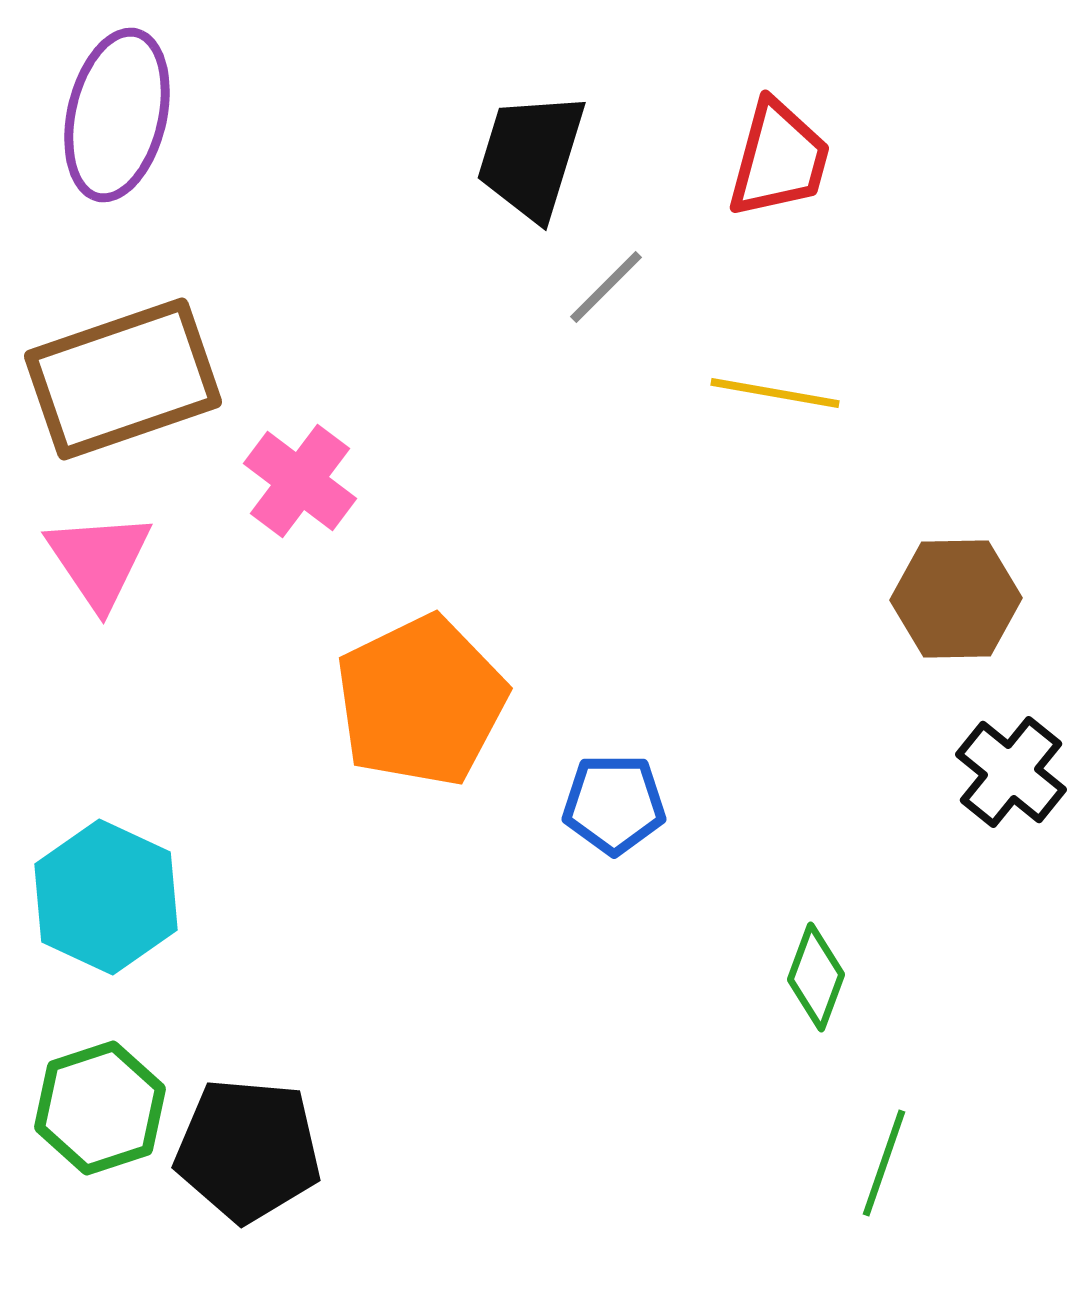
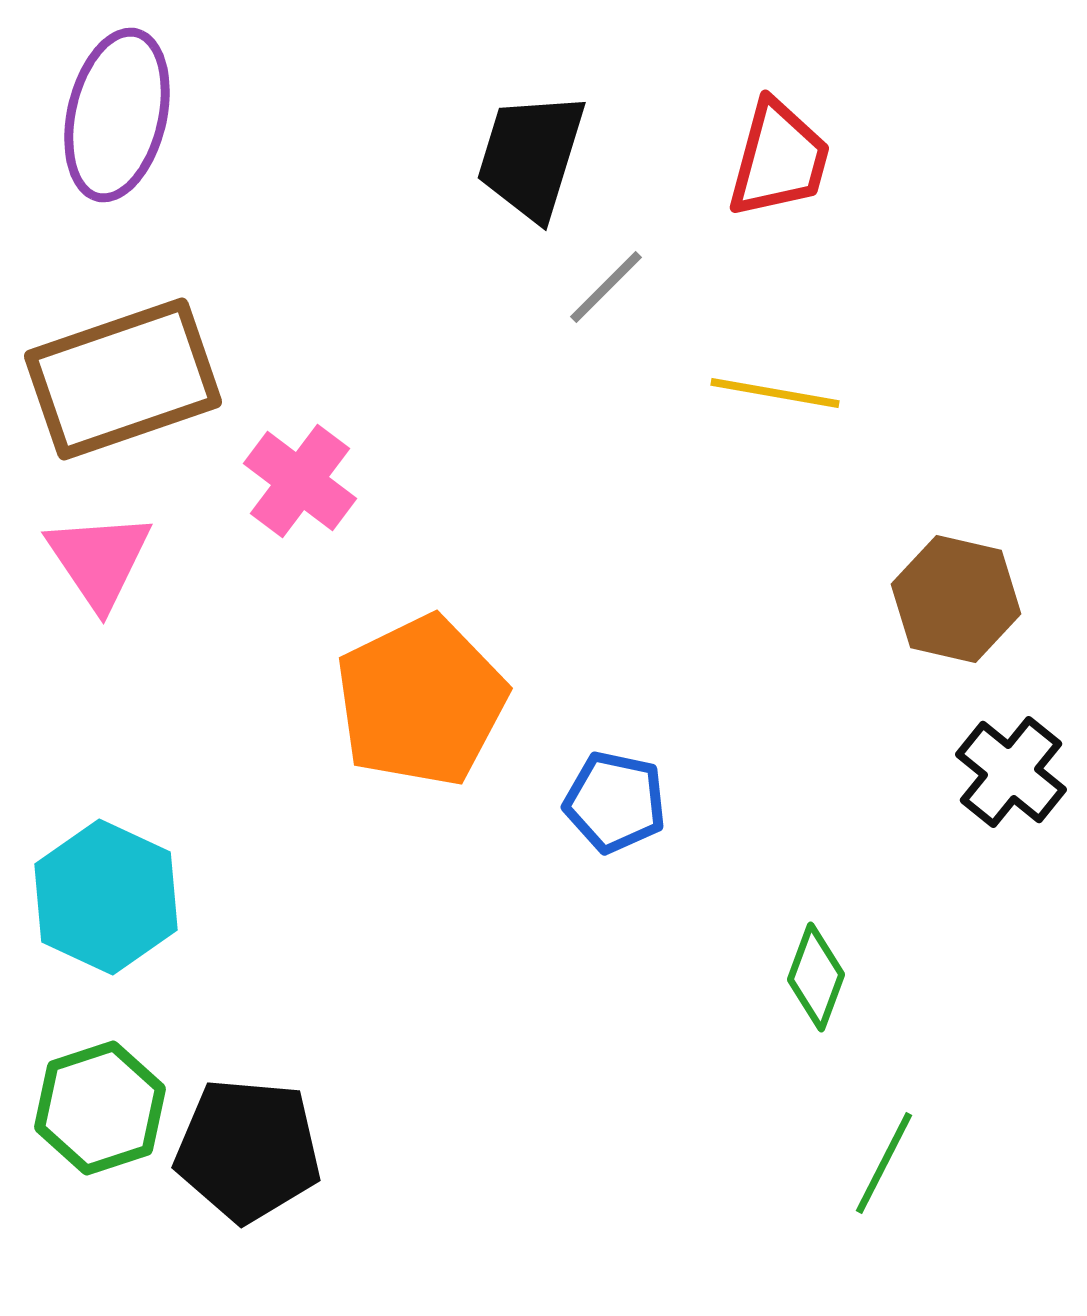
brown hexagon: rotated 14 degrees clockwise
blue pentagon: moved 1 px right, 2 px up; rotated 12 degrees clockwise
green line: rotated 8 degrees clockwise
